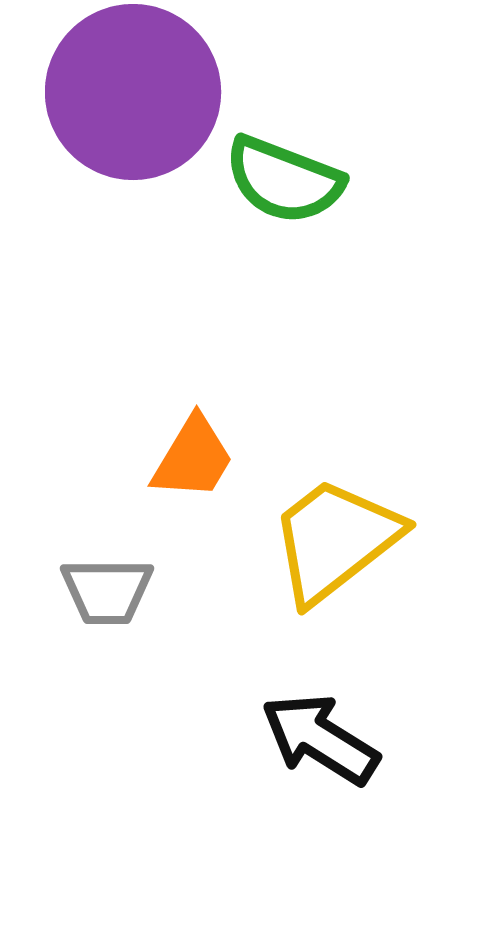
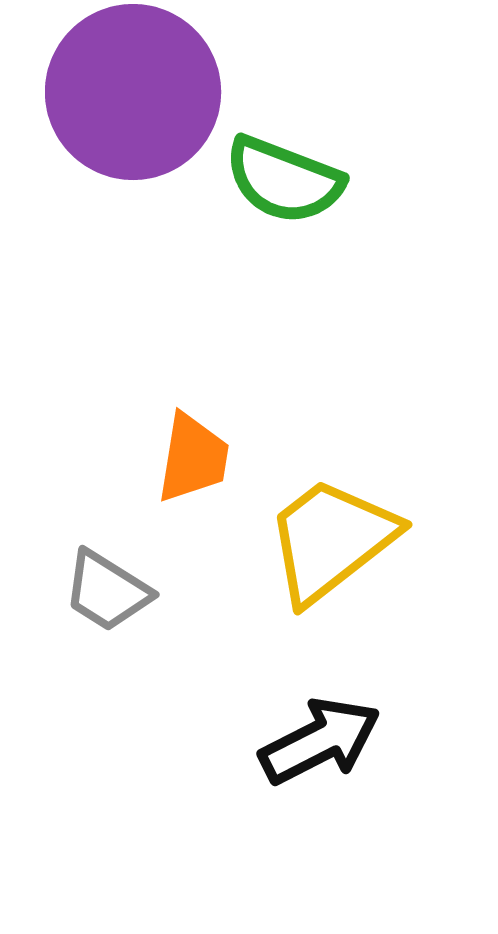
orange trapezoid: rotated 22 degrees counterclockwise
yellow trapezoid: moved 4 px left
gray trapezoid: rotated 32 degrees clockwise
black arrow: moved 2 px down; rotated 121 degrees clockwise
